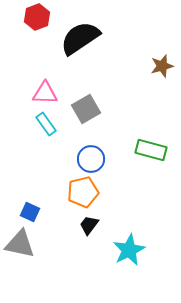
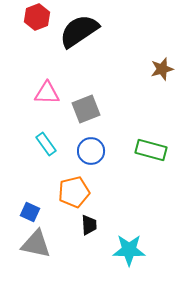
black semicircle: moved 1 px left, 7 px up
brown star: moved 3 px down
pink triangle: moved 2 px right
gray square: rotated 8 degrees clockwise
cyan rectangle: moved 20 px down
blue circle: moved 8 px up
orange pentagon: moved 9 px left
black trapezoid: rotated 140 degrees clockwise
gray triangle: moved 16 px right
cyan star: rotated 28 degrees clockwise
